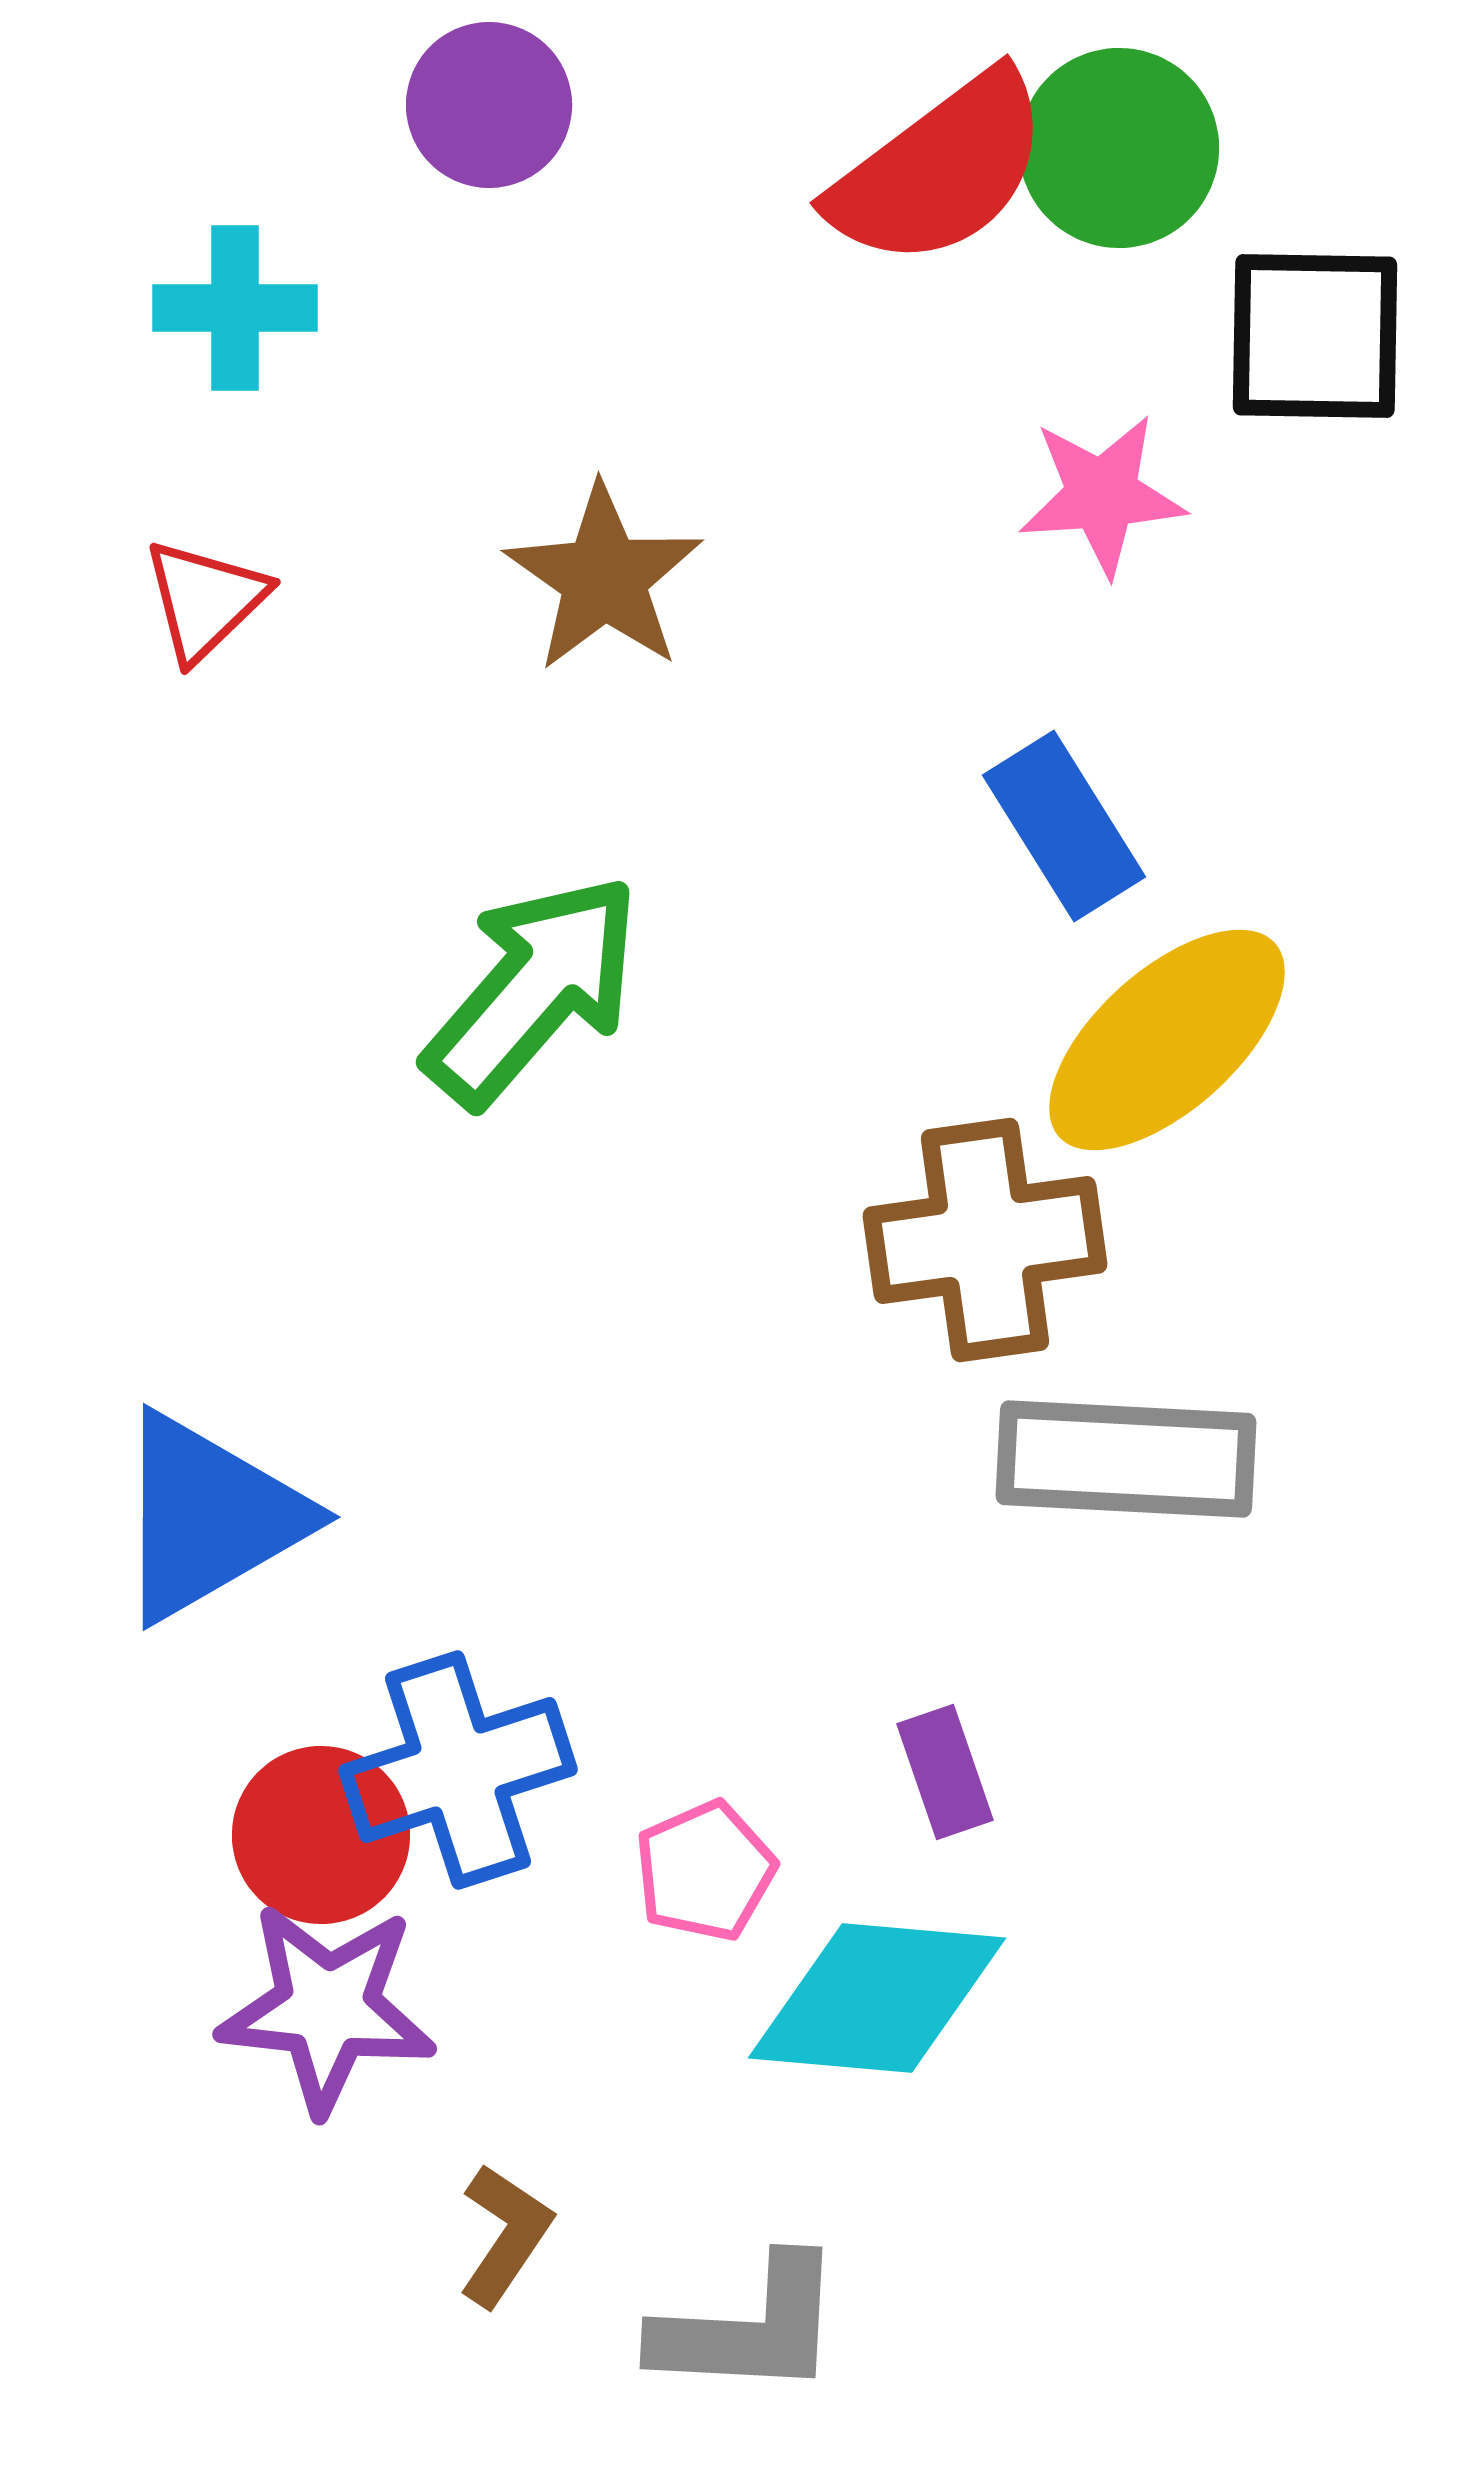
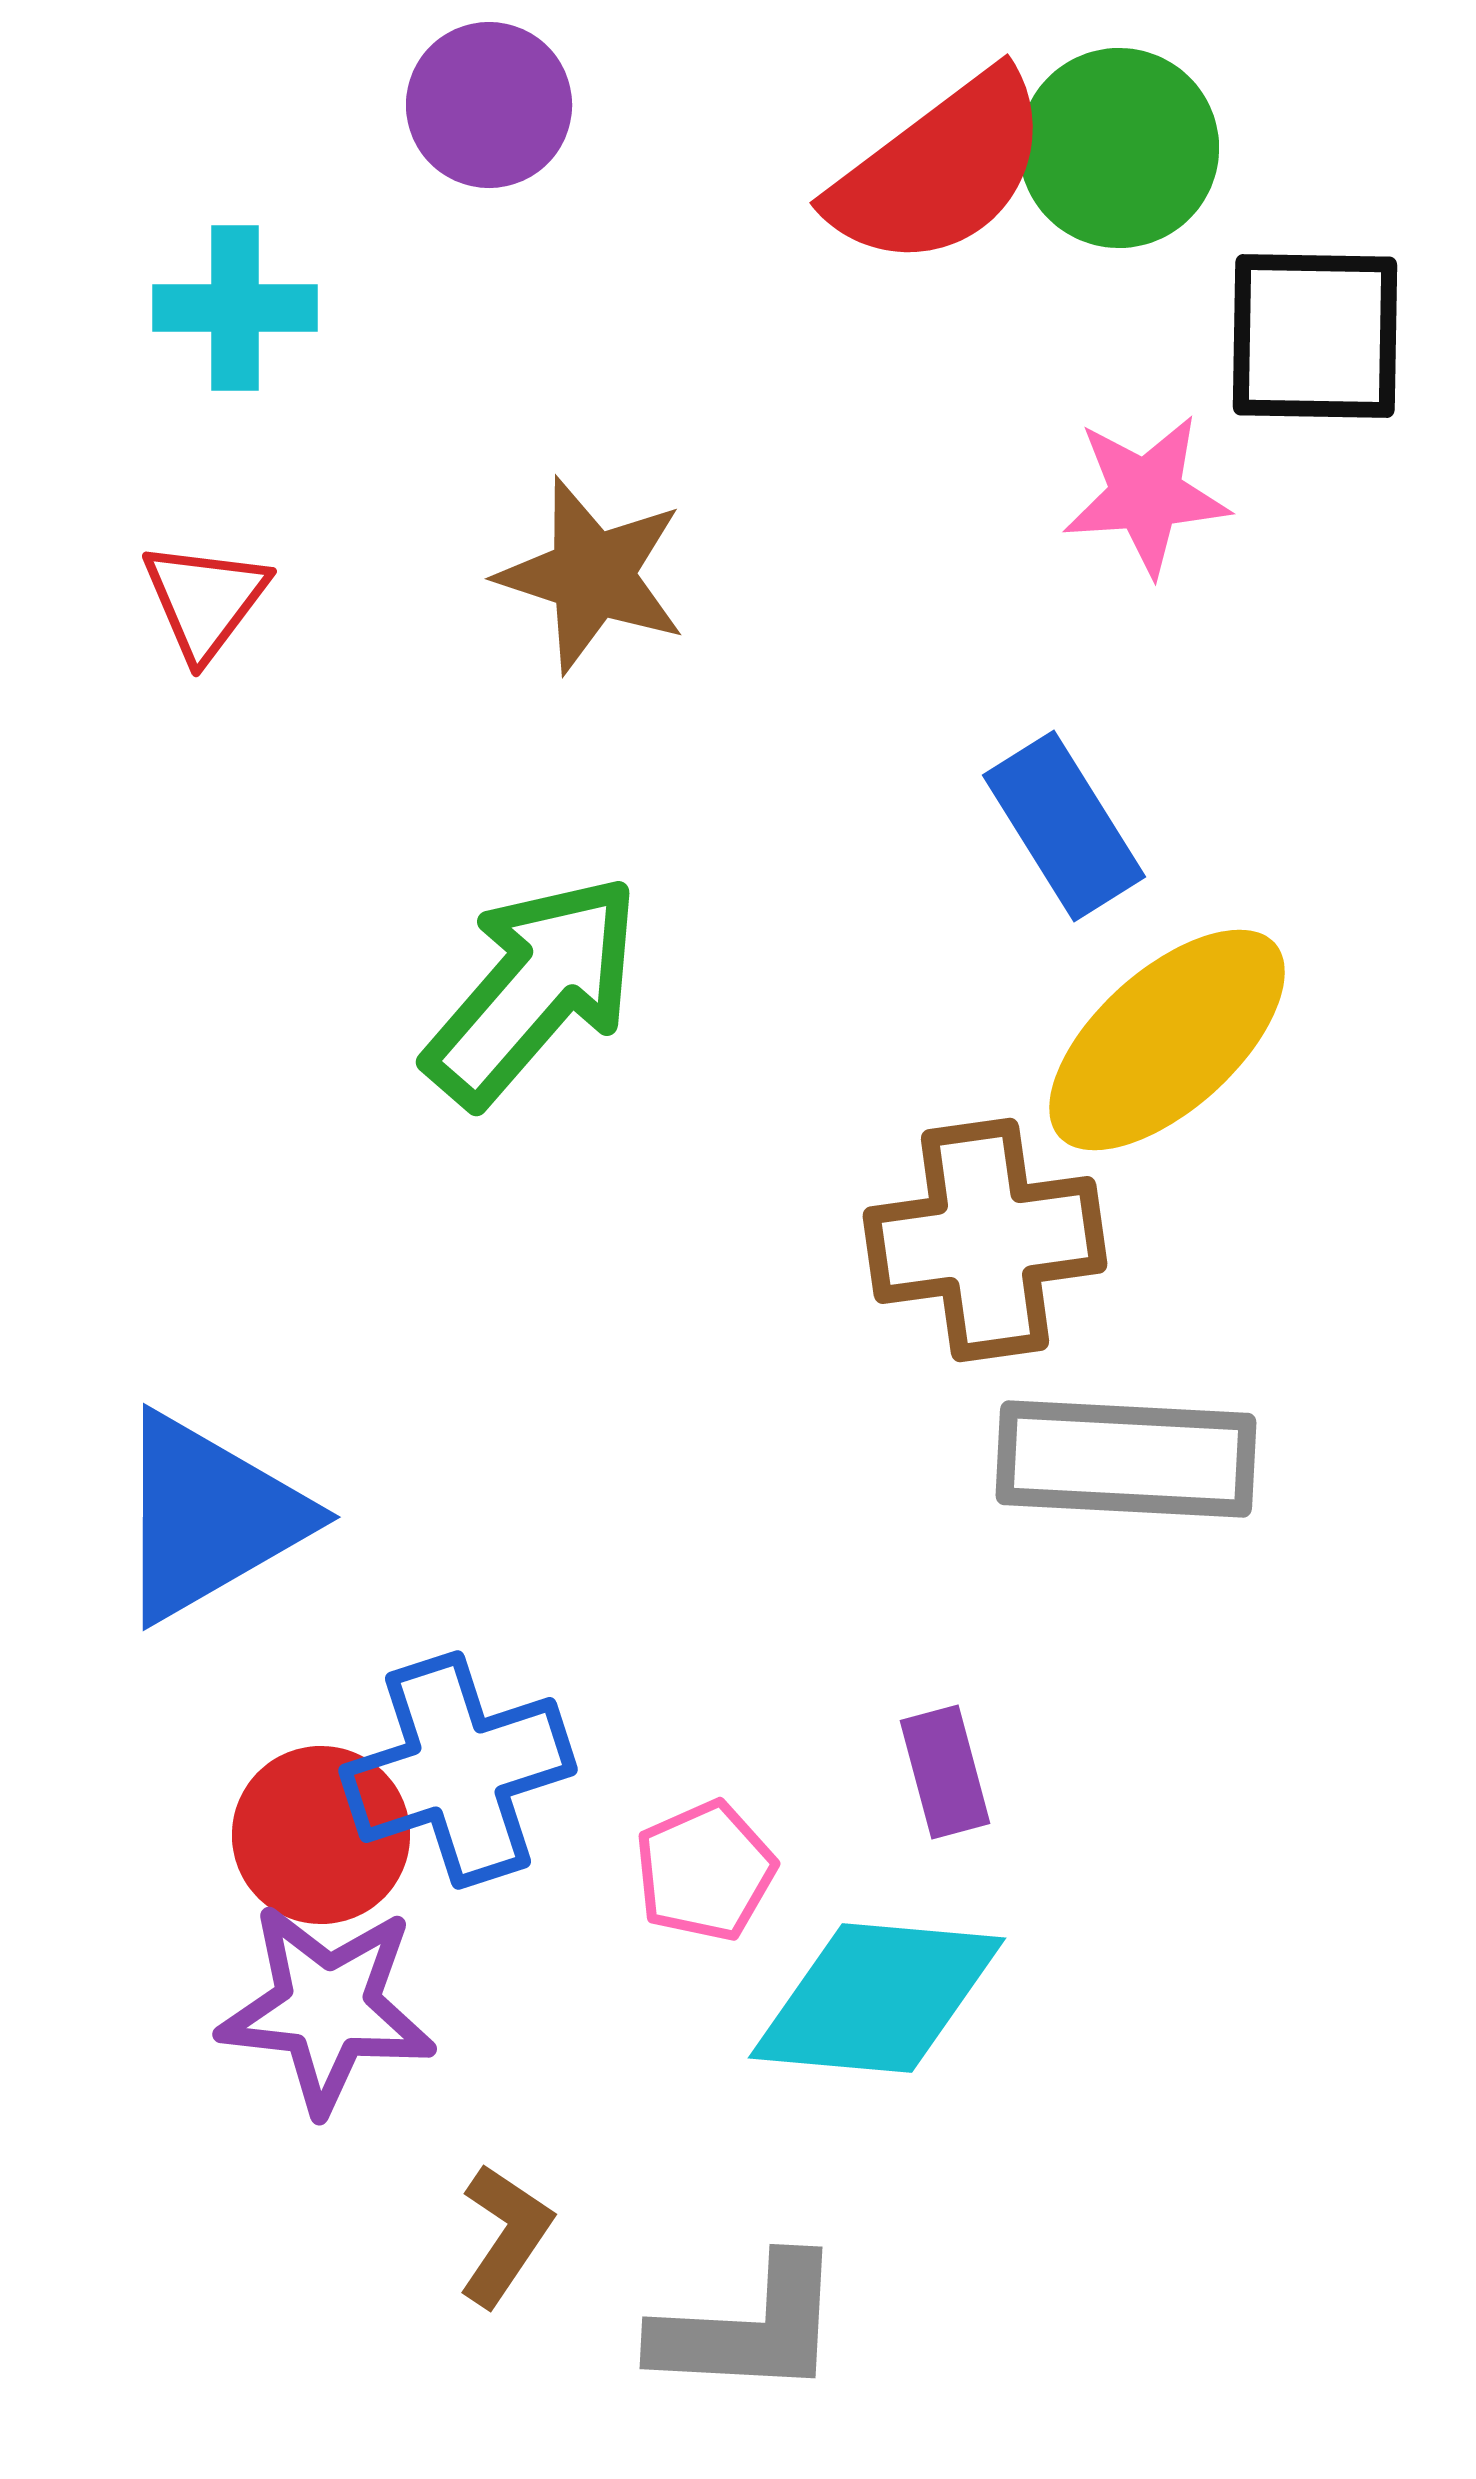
pink star: moved 44 px right
brown star: moved 12 px left, 3 px up; rotated 17 degrees counterclockwise
red triangle: rotated 9 degrees counterclockwise
purple rectangle: rotated 4 degrees clockwise
